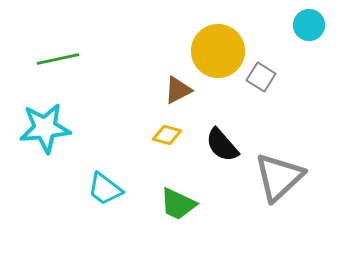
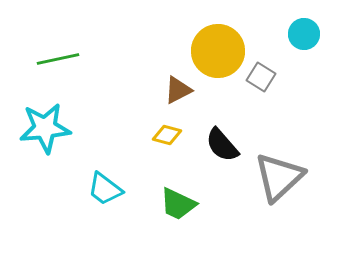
cyan circle: moved 5 px left, 9 px down
